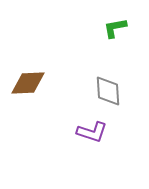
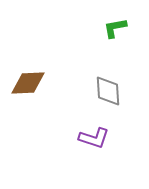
purple L-shape: moved 2 px right, 6 px down
